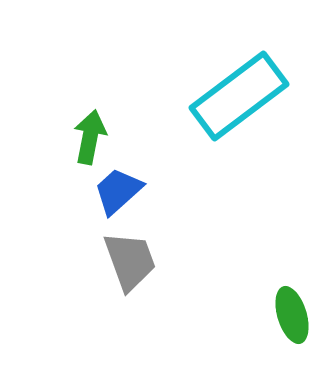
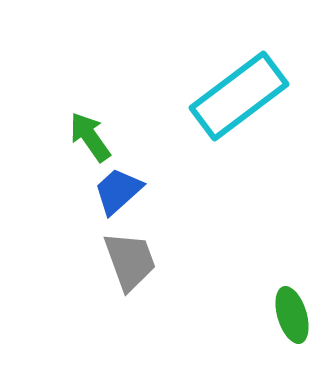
green arrow: rotated 46 degrees counterclockwise
